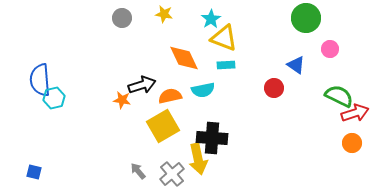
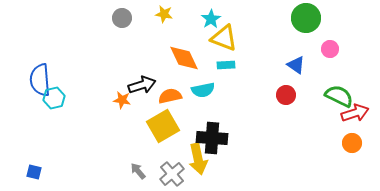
red circle: moved 12 px right, 7 px down
